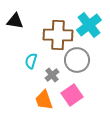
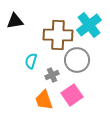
black triangle: rotated 18 degrees counterclockwise
gray cross: rotated 16 degrees clockwise
